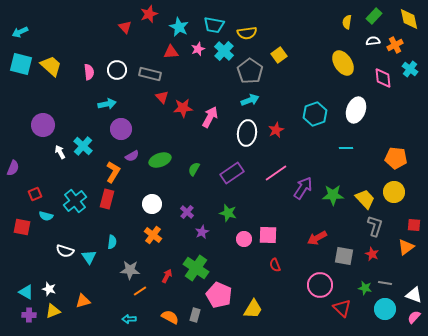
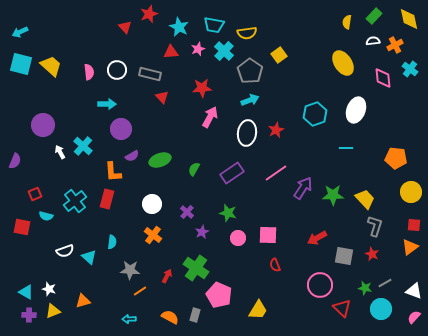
cyan arrow at (107, 104): rotated 12 degrees clockwise
red star at (183, 108): moved 19 px right, 20 px up
purple semicircle at (13, 168): moved 2 px right, 7 px up
orange L-shape at (113, 172): rotated 145 degrees clockwise
yellow circle at (394, 192): moved 17 px right
pink circle at (244, 239): moved 6 px left, 1 px up
orange triangle at (406, 247): moved 4 px right
white semicircle at (65, 251): rotated 36 degrees counterclockwise
cyan triangle at (89, 257): rotated 14 degrees counterclockwise
gray line at (385, 283): rotated 40 degrees counterclockwise
white triangle at (414, 295): moved 4 px up
yellow trapezoid at (253, 309): moved 5 px right, 1 px down
cyan circle at (385, 309): moved 4 px left
